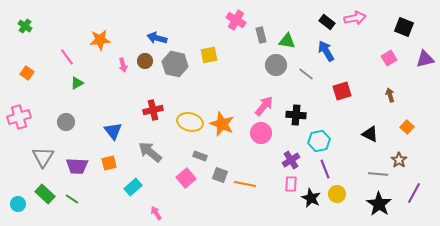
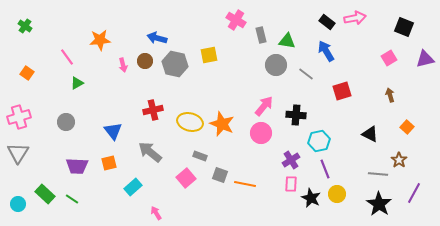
gray triangle at (43, 157): moved 25 px left, 4 px up
